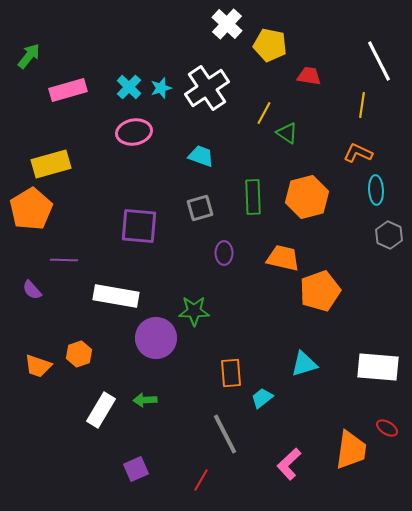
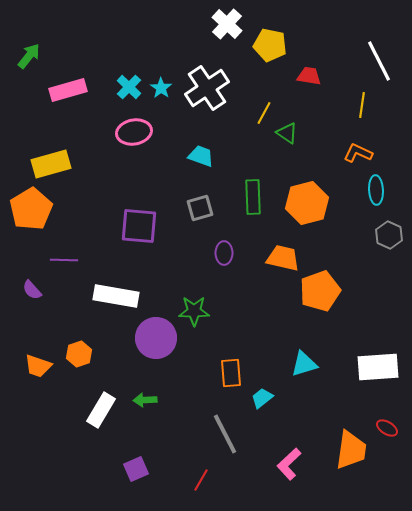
cyan star at (161, 88): rotated 20 degrees counterclockwise
orange hexagon at (307, 197): moved 6 px down
white rectangle at (378, 367): rotated 9 degrees counterclockwise
